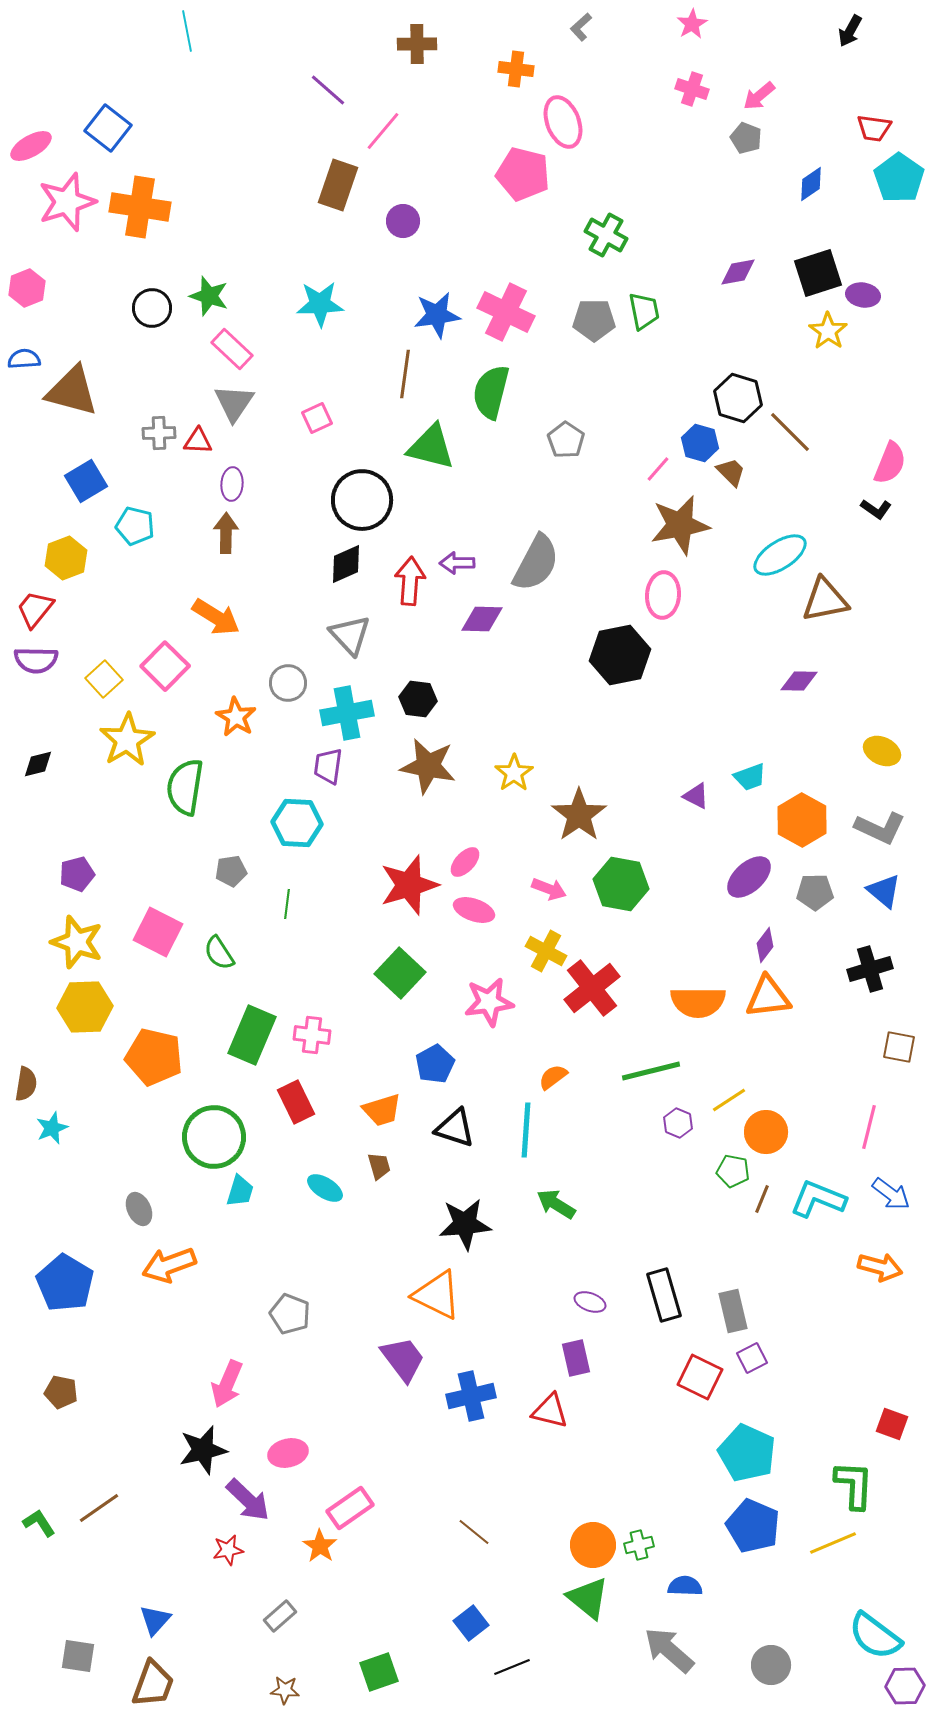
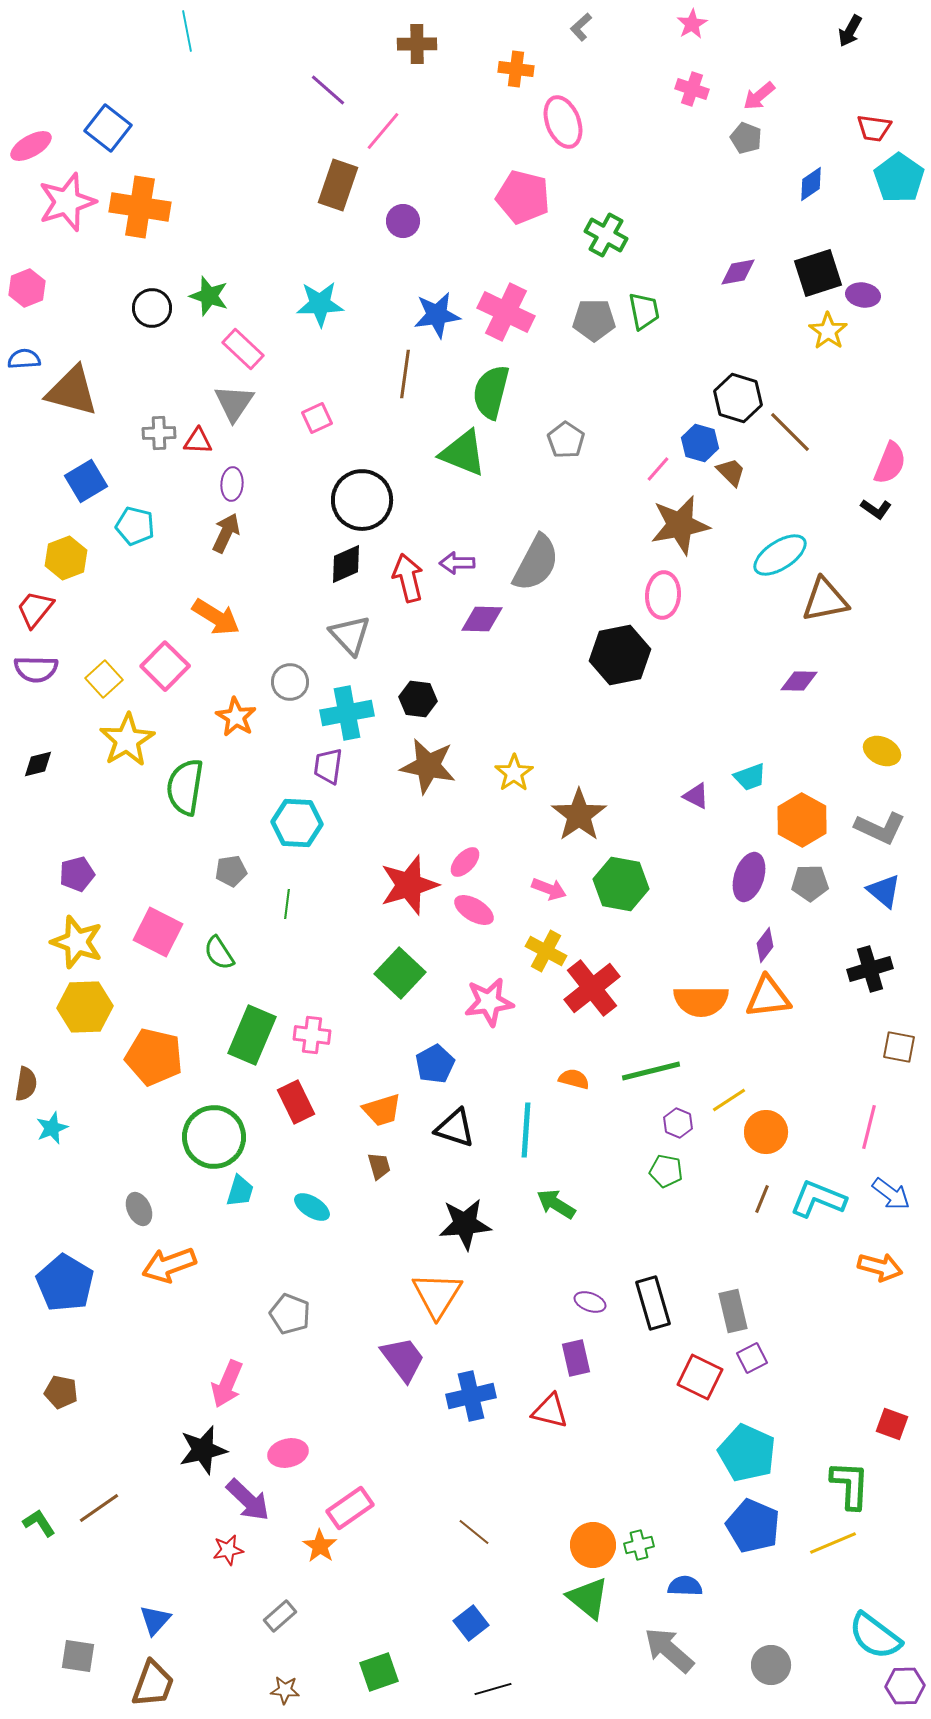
pink pentagon at (523, 174): moved 23 px down
pink rectangle at (232, 349): moved 11 px right
green triangle at (431, 447): moved 32 px right, 6 px down; rotated 8 degrees clockwise
brown arrow at (226, 533): rotated 24 degrees clockwise
red arrow at (410, 581): moved 2 px left, 3 px up; rotated 18 degrees counterclockwise
purple semicircle at (36, 660): moved 9 px down
gray circle at (288, 683): moved 2 px right, 1 px up
purple ellipse at (749, 877): rotated 30 degrees counterclockwise
gray pentagon at (815, 892): moved 5 px left, 9 px up
pink ellipse at (474, 910): rotated 12 degrees clockwise
orange semicircle at (698, 1002): moved 3 px right, 1 px up
orange semicircle at (553, 1077): moved 21 px right, 2 px down; rotated 52 degrees clockwise
green pentagon at (733, 1171): moved 67 px left
cyan ellipse at (325, 1188): moved 13 px left, 19 px down
orange triangle at (437, 1295): rotated 36 degrees clockwise
black rectangle at (664, 1295): moved 11 px left, 8 px down
green L-shape at (854, 1485): moved 4 px left
black line at (512, 1667): moved 19 px left, 22 px down; rotated 6 degrees clockwise
